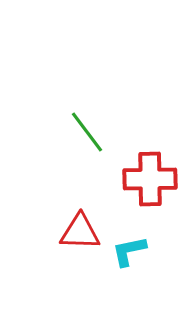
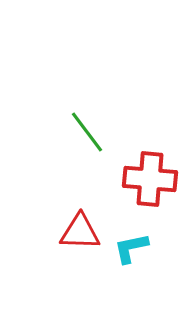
red cross: rotated 6 degrees clockwise
cyan L-shape: moved 2 px right, 3 px up
